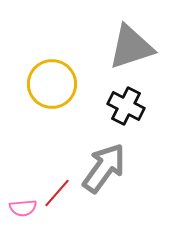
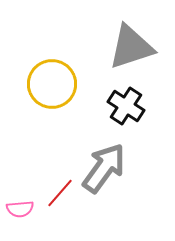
black cross: rotated 6 degrees clockwise
red line: moved 3 px right
pink semicircle: moved 3 px left, 1 px down
